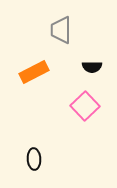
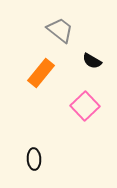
gray trapezoid: moved 1 px left; rotated 128 degrees clockwise
black semicircle: moved 6 px up; rotated 30 degrees clockwise
orange rectangle: moved 7 px right, 1 px down; rotated 24 degrees counterclockwise
